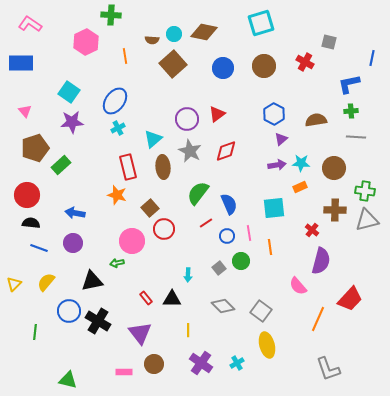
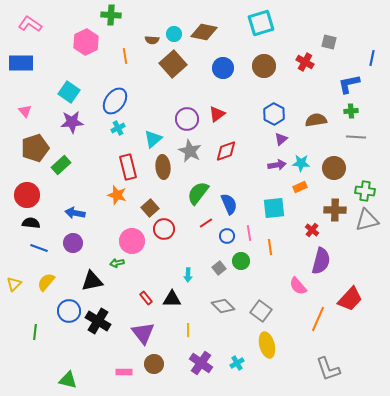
purple triangle at (140, 333): moved 3 px right
